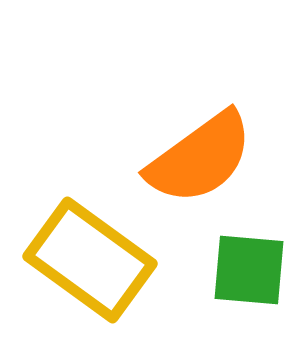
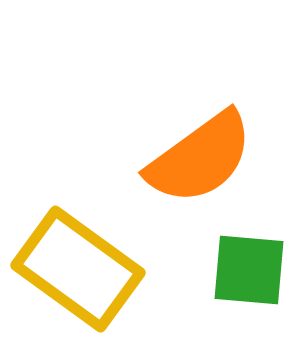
yellow rectangle: moved 12 px left, 9 px down
